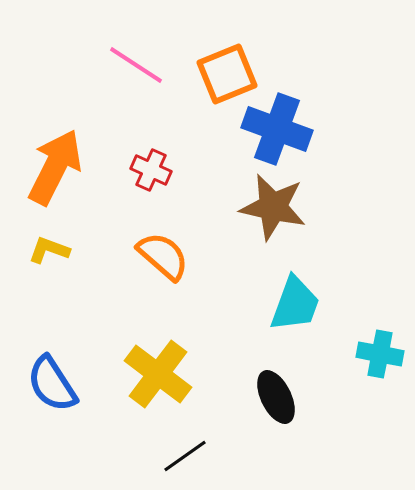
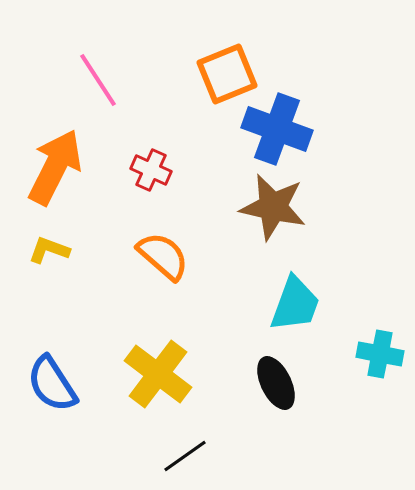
pink line: moved 38 px left, 15 px down; rotated 24 degrees clockwise
black ellipse: moved 14 px up
